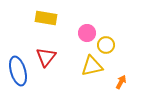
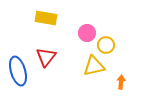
yellow triangle: moved 2 px right
orange arrow: rotated 24 degrees counterclockwise
